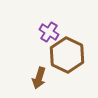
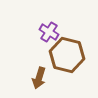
brown hexagon: rotated 12 degrees counterclockwise
